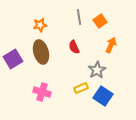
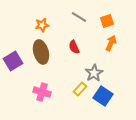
gray line: rotated 49 degrees counterclockwise
orange square: moved 7 px right; rotated 16 degrees clockwise
orange star: moved 2 px right
orange arrow: moved 2 px up
purple square: moved 2 px down
gray star: moved 3 px left, 3 px down
yellow rectangle: moved 1 px left, 1 px down; rotated 24 degrees counterclockwise
